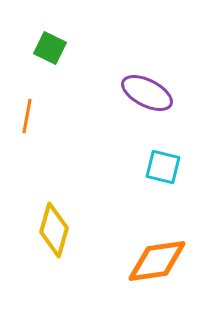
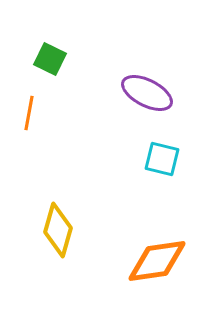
green square: moved 11 px down
orange line: moved 2 px right, 3 px up
cyan square: moved 1 px left, 8 px up
yellow diamond: moved 4 px right
